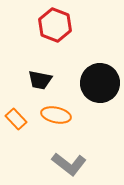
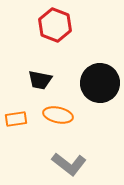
orange ellipse: moved 2 px right
orange rectangle: rotated 55 degrees counterclockwise
